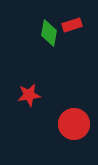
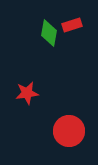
red star: moved 2 px left, 2 px up
red circle: moved 5 px left, 7 px down
